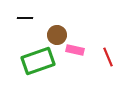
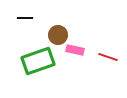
brown circle: moved 1 px right
red line: rotated 48 degrees counterclockwise
